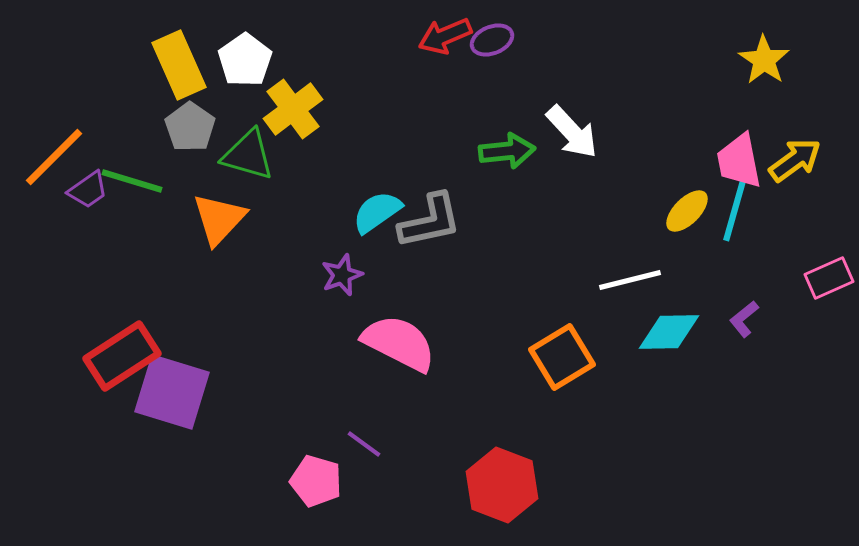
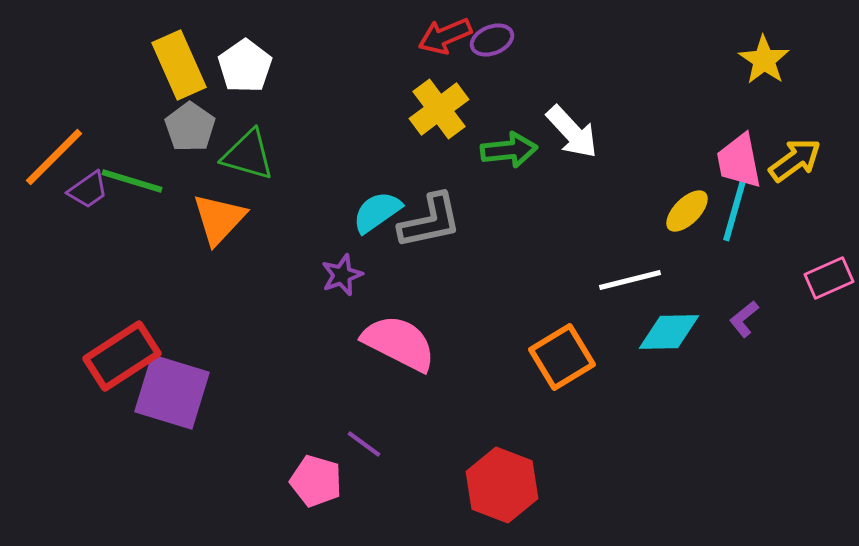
white pentagon: moved 6 px down
yellow cross: moved 146 px right
green arrow: moved 2 px right, 1 px up
